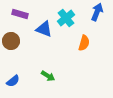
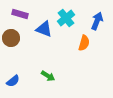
blue arrow: moved 9 px down
brown circle: moved 3 px up
